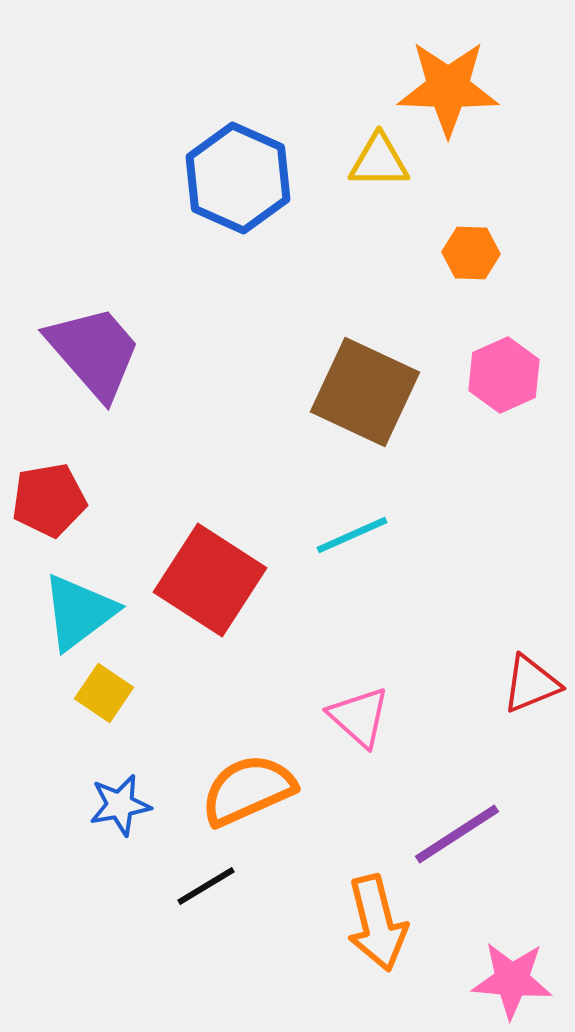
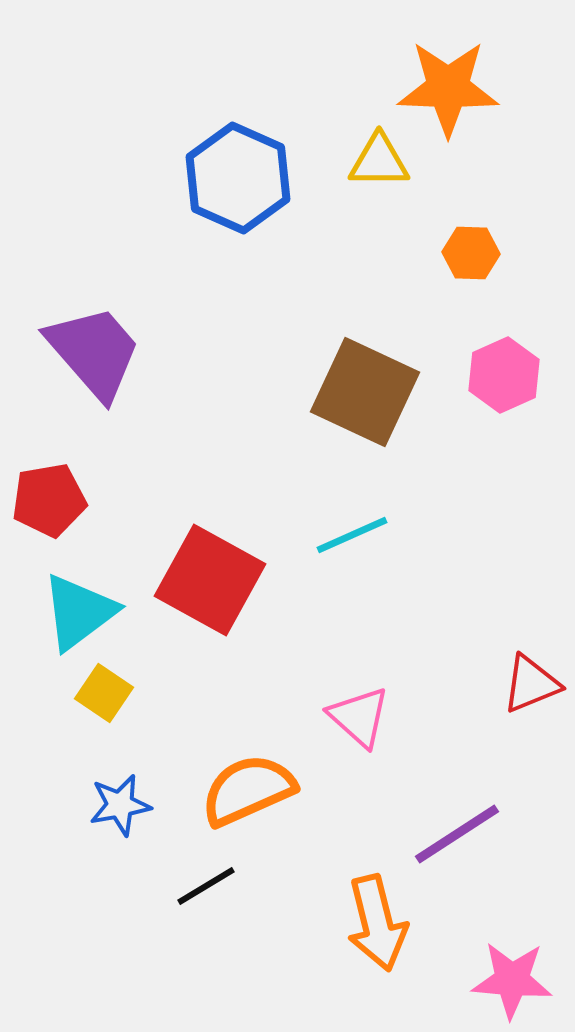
red square: rotated 4 degrees counterclockwise
